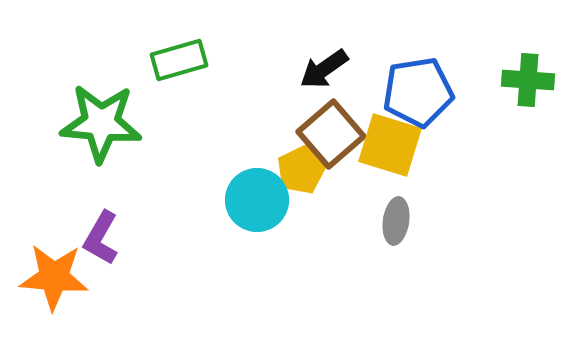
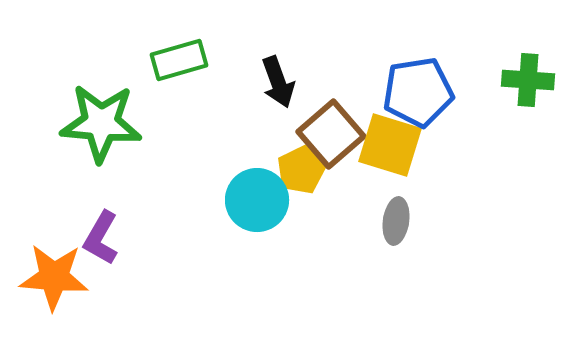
black arrow: moved 46 px left, 13 px down; rotated 75 degrees counterclockwise
